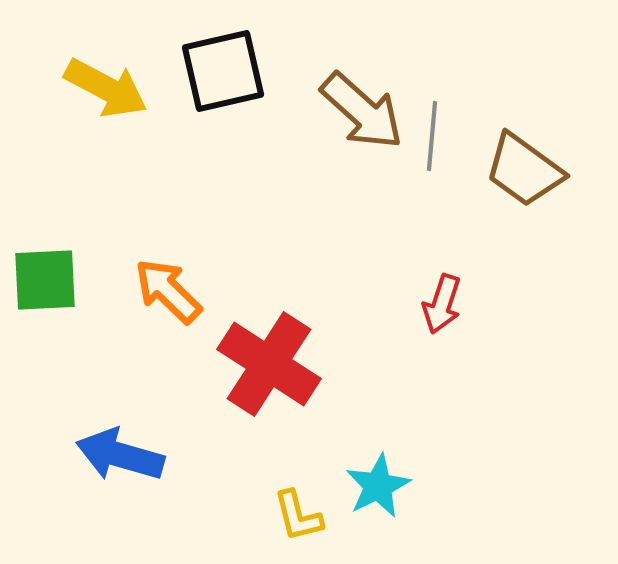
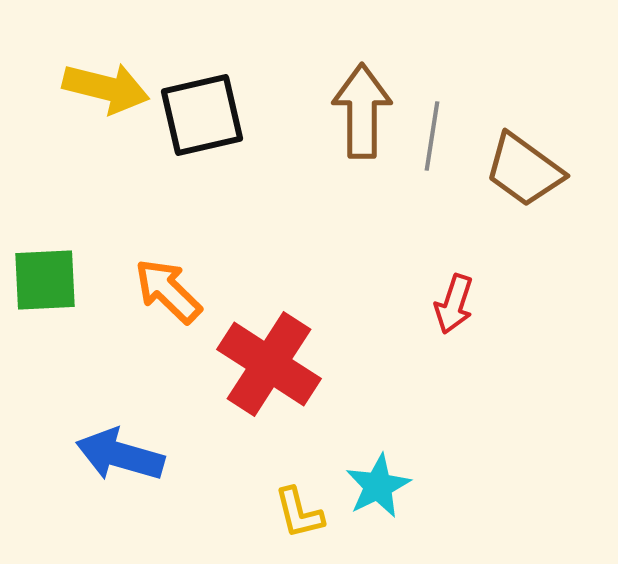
black square: moved 21 px left, 44 px down
yellow arrow: rotated 14 degrees counterclockwise
brown arrow: rotated 132 degrees counterclockwise
gray line: rotated 4 degrees clockwise
red arrow: moved 12 px right
yellow L-shape: moved 1 px right, 3 px up
